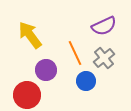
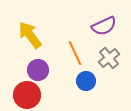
gray cross: moved 5 px right
purple circle: moved 8 px left
